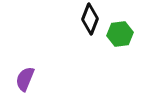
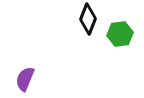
black diamond: moved 2 px left
